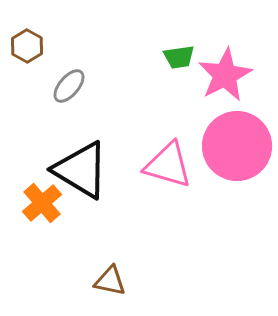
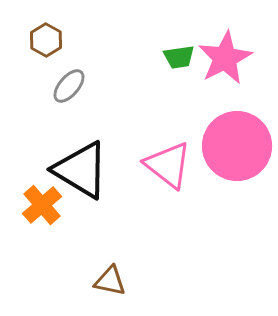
brown hexagon: moved 19 px right, 6 px up
pink star: moved 17 px up
pink triangle: rotated 22 degrees clockwise
orange cross: moved 2 px down
